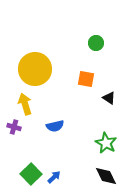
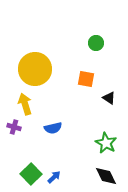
blue semicircle: moved 2 px left, 2 px down
